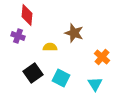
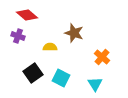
red diamond: rotated 55 degrees counterclockwise
